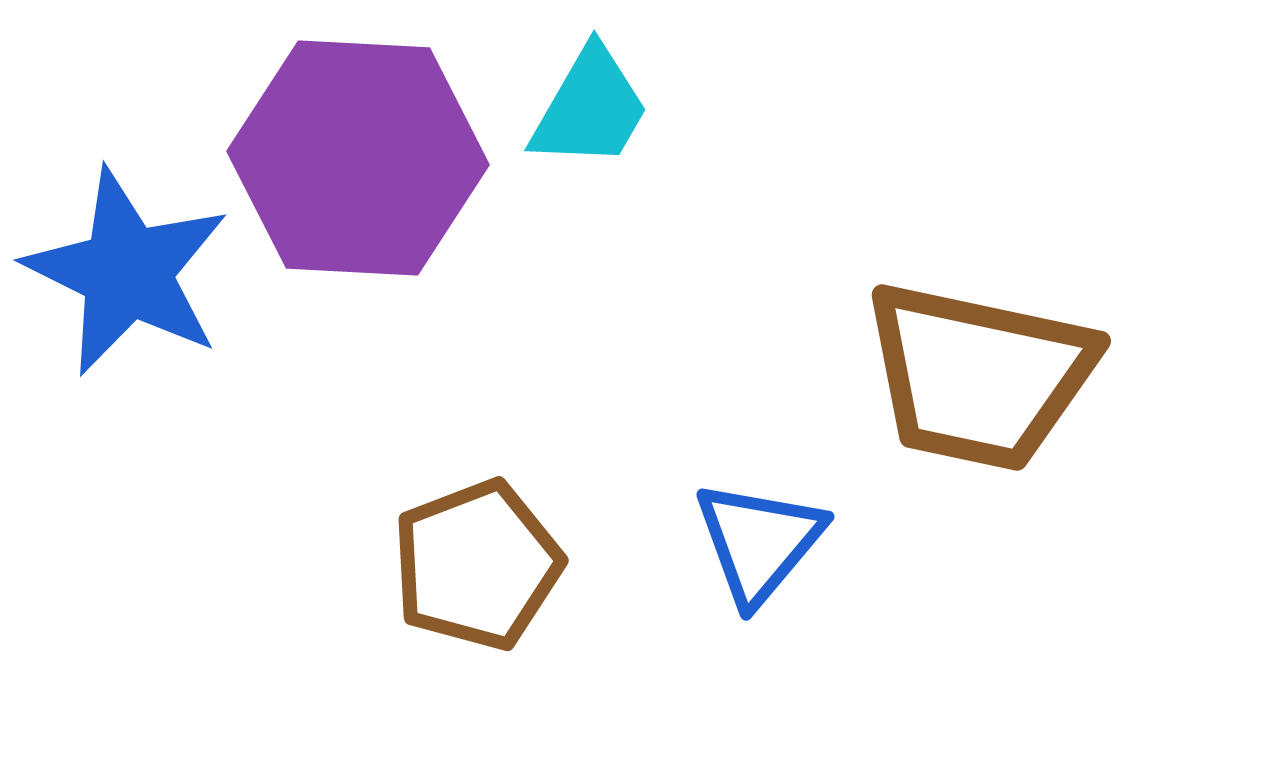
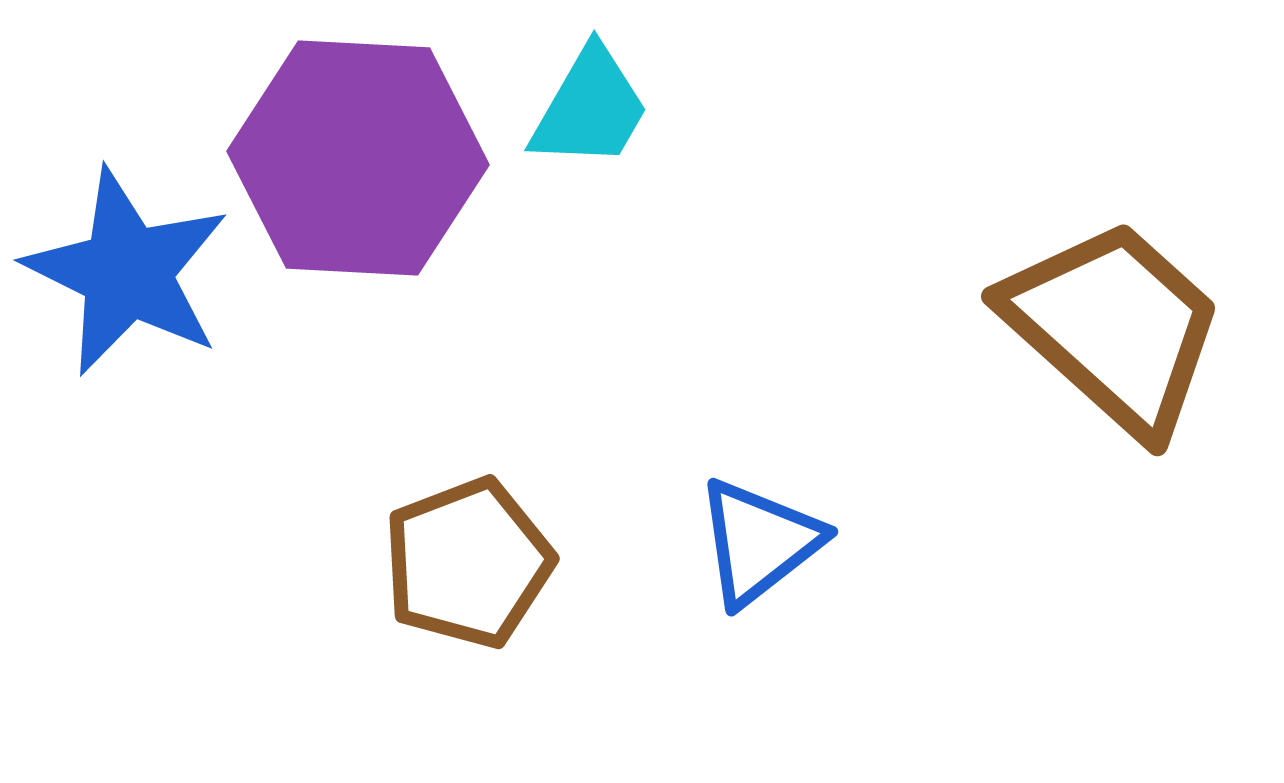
brown trapezoid: moved 135 px right, 49 px up; rotated 150 degrees counterclockwise
blue triangle: rotated 12 degrees clockwise
brown pentagon: moved 9 px left, 2 px up
